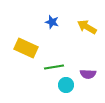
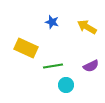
green line: moved 1 px left, 1 px up
purple semicircle: moved 3 px right, 8 px up; rotated 28 degrees counterclockwise
